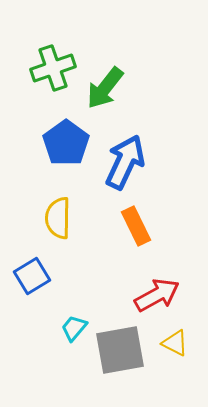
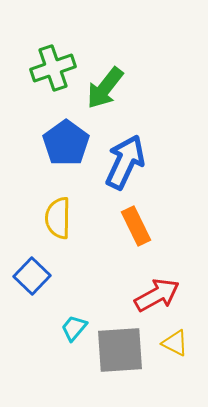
blue square: rotated 15 degrees counterclockwise
gray square: rotated 6 degrees clockwise
